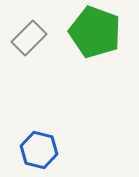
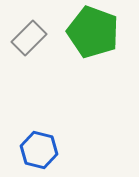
green pentagon: moved 2 px left
